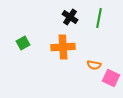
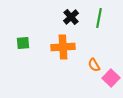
black cross: moved 1 px right; rotated 14 degrees clockwise
green square: rotated 24 degrees clockwise
orange semicircle: rotated 48 degrees clockwise
pink square: rotated 18 degrees clockwise
